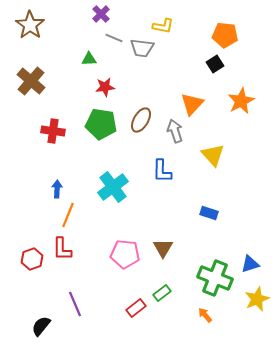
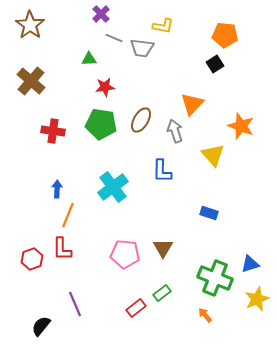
orange star: moved 25 px down; rotated 24 degrees counterclockwise
